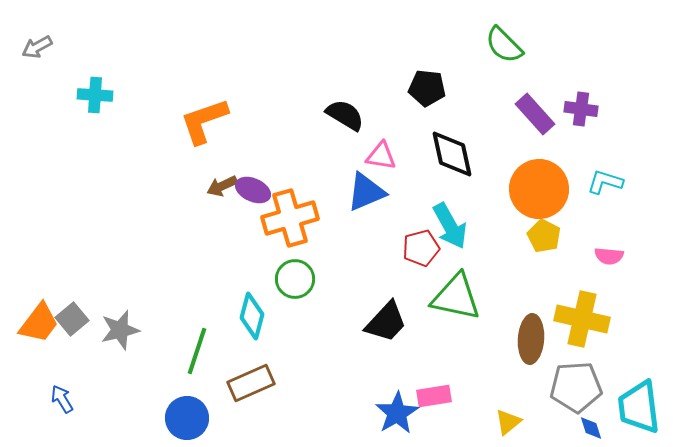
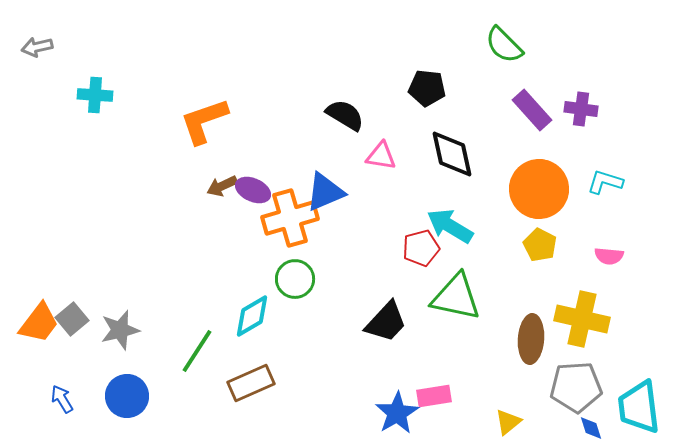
gray arrow: rotated 16 degrees clockwise
purple rectangle: moved 3 px left, 4 px up
blue triangle: moved 41 px left
cyan arrow: rotated 150 degrees clockwise
yellow pentagon: moved 4 px left, 9 px down
cyan diamond: rotated 45 degrees clockwise
green line: rotated 15 degrees clockwise
blue circle: moved 60 px left, 22 px up
